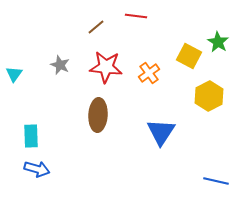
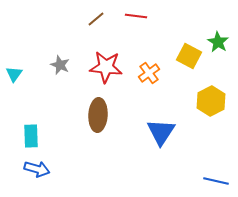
brown line: moved 8 px up
yellow hexagon: moved 2 px right, 5 px down
